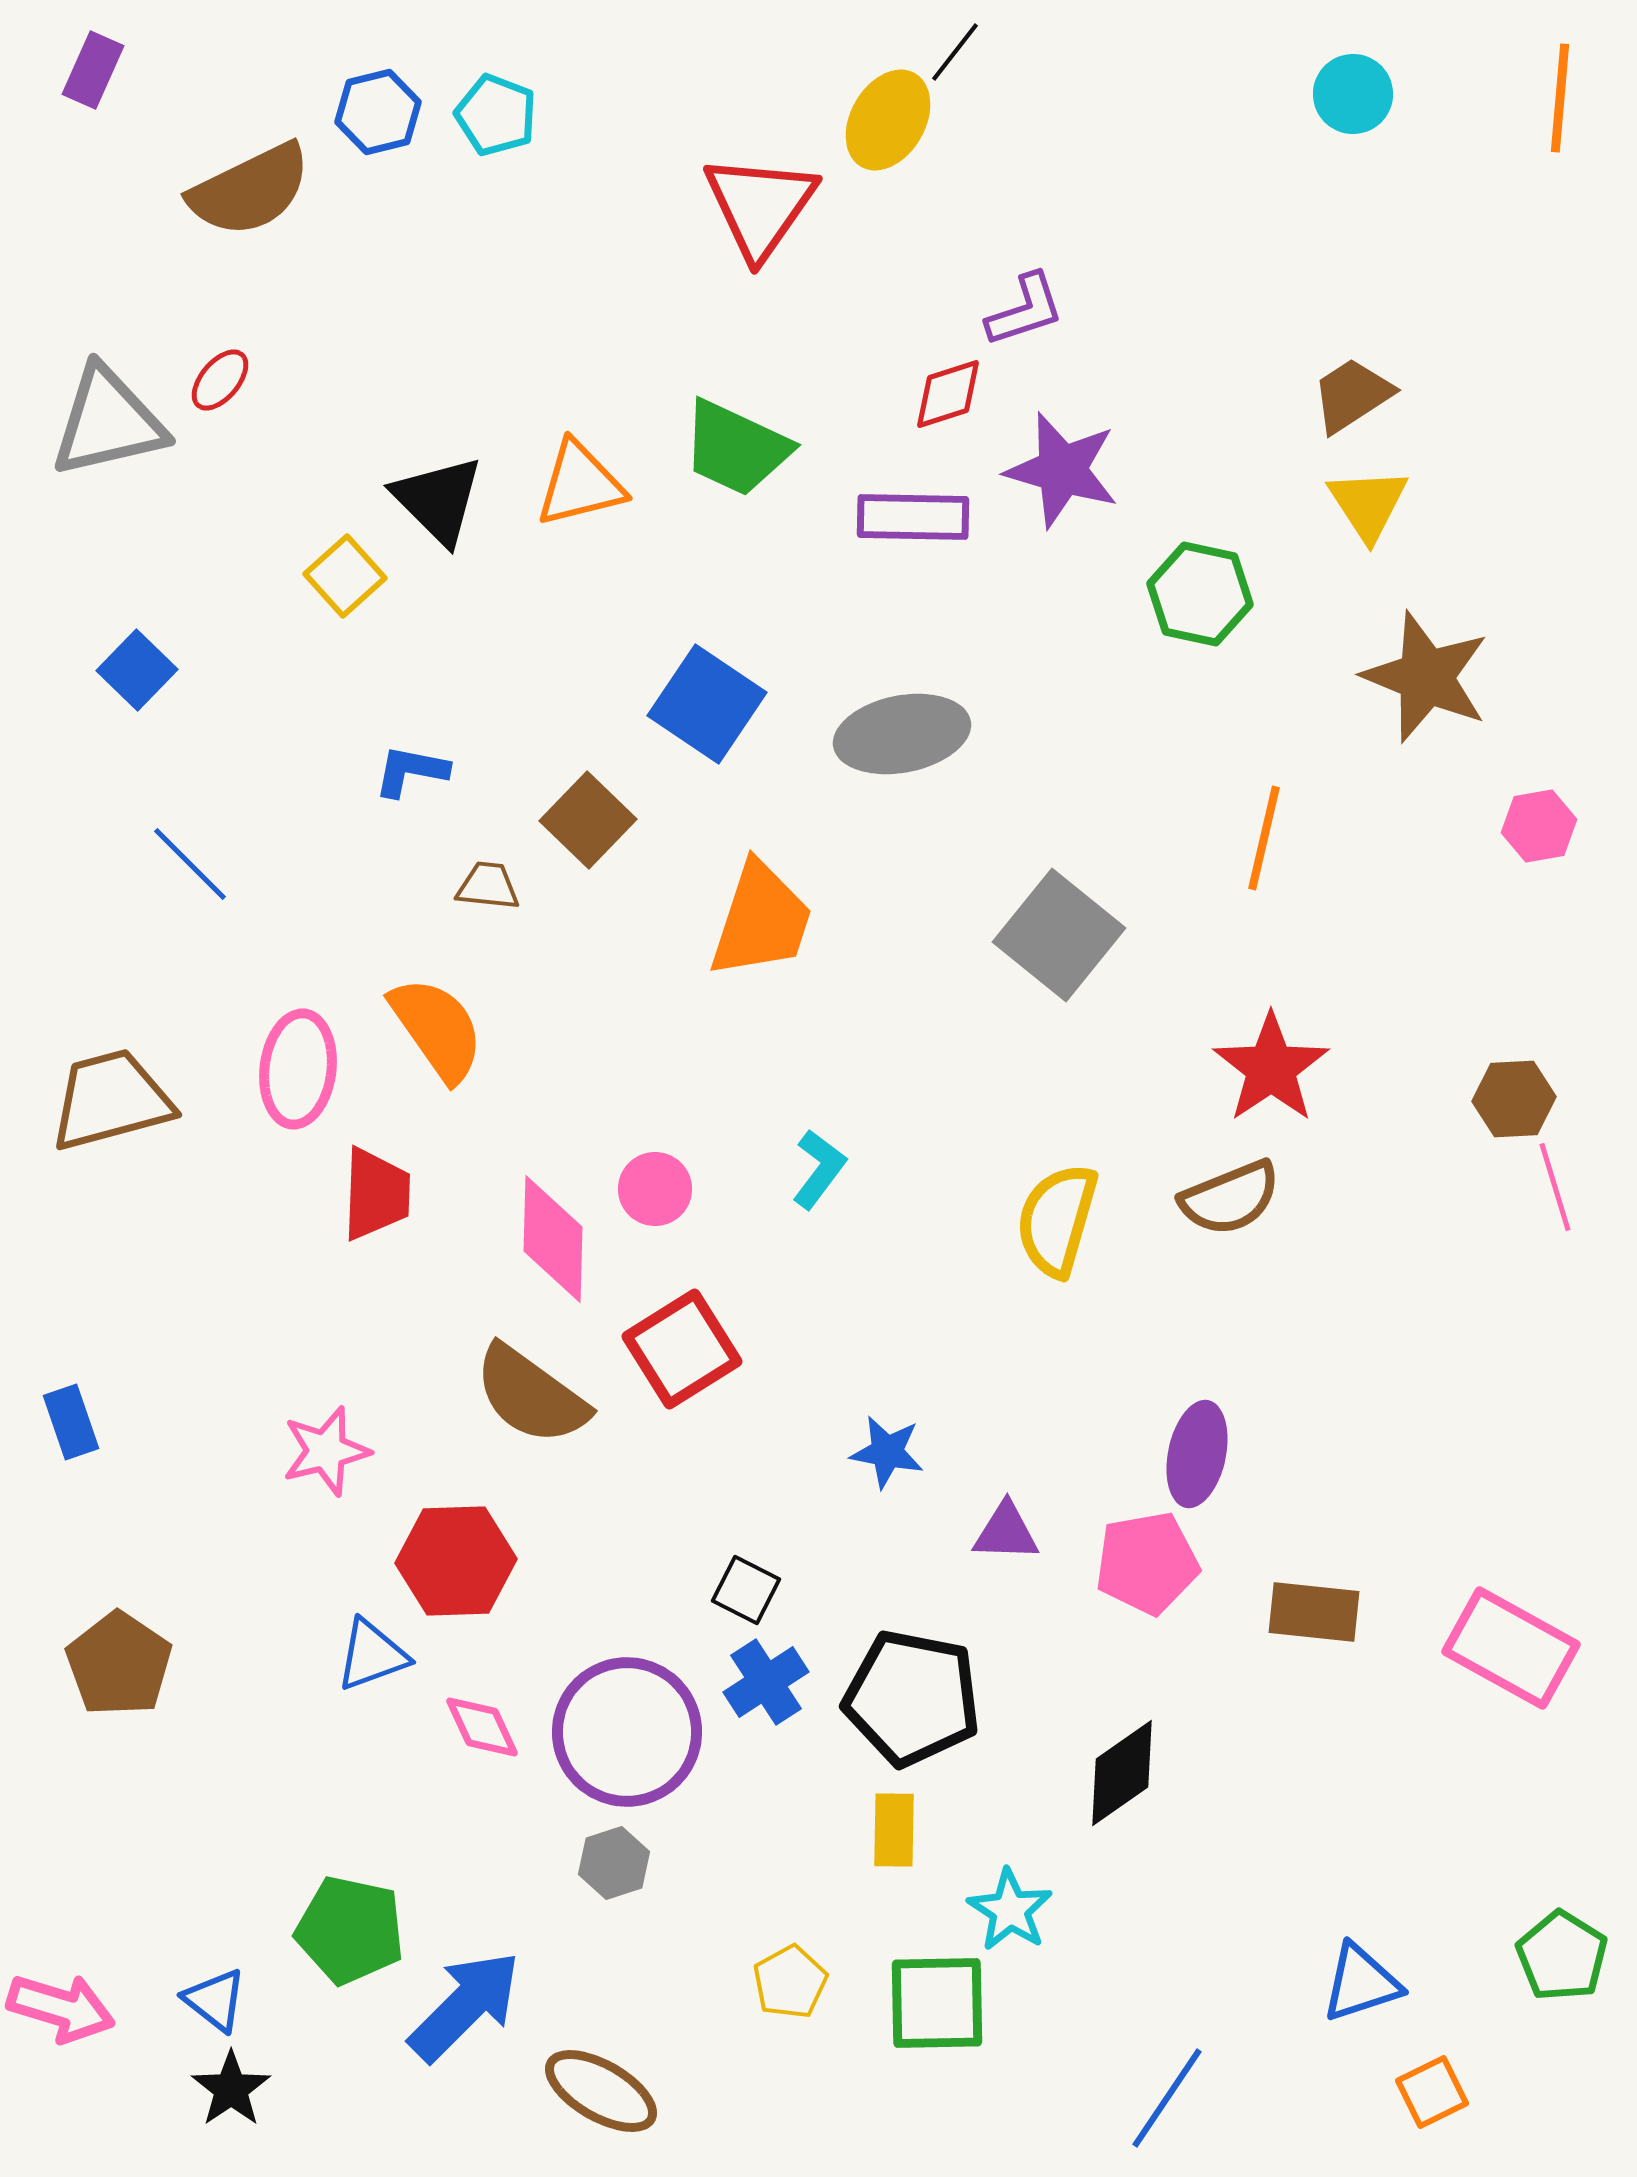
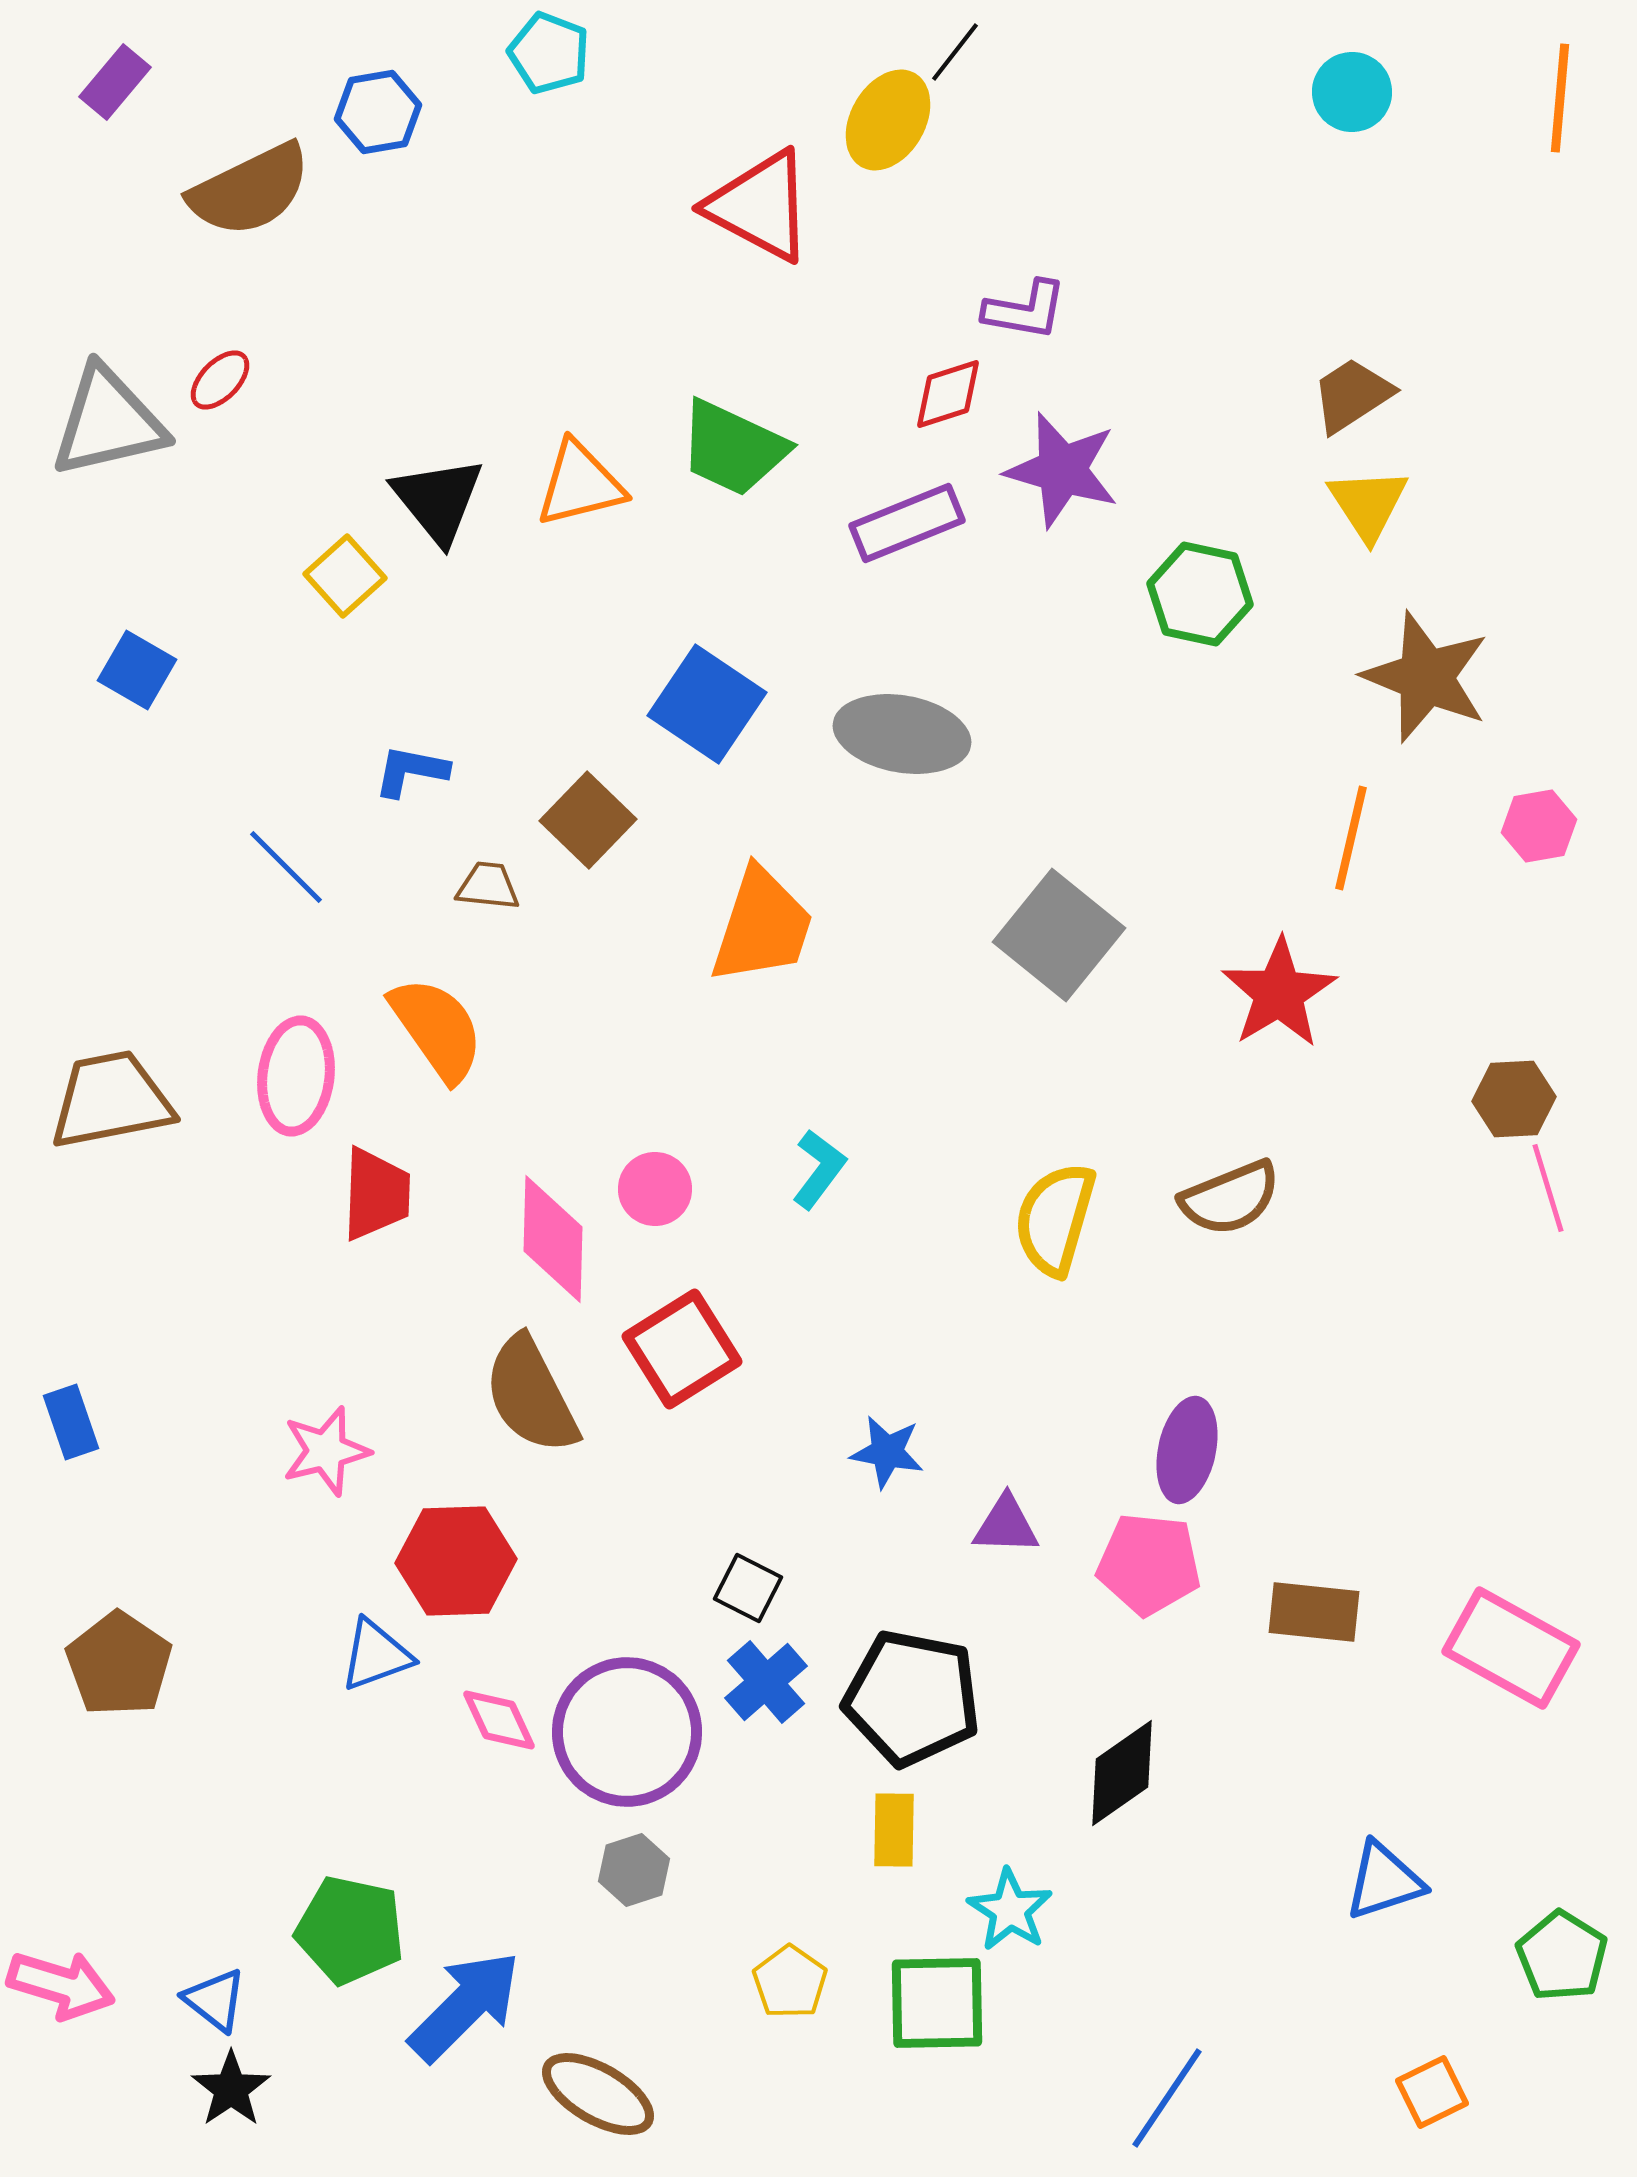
purple rectangle at (93, 70): moved 22 px right, 12 px down; rotated 16 degrees clockwise
cyan circle at (1353, 94): moved 1 px left, 2 px up
blue hexagon at (378, 112): rotated 4 degrees clockwise
cyan pentagon at (496, 115): moved 53 px right, 62 px up
red triangle at (760, 206): rotated 37 degrees counterclockwise
purple L-shape at (1025, 310): rotated 28 degrees clockwise
red ellipse at (220, 380): rotated 4 degrees clockwise
green trapezoid at (736, 448): moved 3 px left
black triangle at (438, 500): rotated 6 degrees clockwise
purple rectangle at (913, 517): moved 6 px left, 6 px down; rotated 23 degrees counterclockwise
blue square at (137, 670): rotated 14 degrees counterclockwise
gray ellipse at (902, 734): rotated 21 degrees clockwise
orange line at (1264, 838): moved 87 px right
blue line at (190, 864): moved 96 px right, 3 px down
orange trapezoid at (761, 920): moved 1 px right, 6 px down
red star at (1271, 1068): moved 8 px right, 75 px up; rotated 3 degrees clockwise
pink ellipse at (298, 1069): moved 2 px left, 7 px down
brown trapezoid at (111, 1100): rotated 4 degrees clockwise
pink line at (1555, 1187): moved 7 px left, 1 px down
yellow semicircle at (1057, 1220): moved 2 px left, 1 px up
brown semicircle at (531, 1395): rotated 27 degrees clockwise
purple ellipse at (1197, 1454): moved 10 px left, 4 px up
purple triangle at (1006, 1532): moved 7 px up
pink pentagon at (1147, 1563): moved 2 px right, 1 px down; rotated 16 degrees clockwise
black square at (746, 1590): moved 2 px right, 2 px up
blue triangle at (372, 1655): moved 4 px right
blue cross at (766, 1682): rotated 8 degrees counterclockwise
pink diamond at (482, 1727): moved 17 px right, 7 px up
gray hexagon at (614, 1863): moved 20 px right, 7 px down
yellow pentagon at (790, 1982): rotated 8 degrees counterclockwise
blue triangle at (1361, 1983): moved 23 px right, 102 px up
pink arrow at (61, 2008): moved 23 px up
brown ellipse at (601, 2091): moved 3 px left, 3 px down
